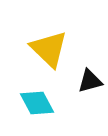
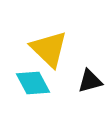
cyan diamond: moved 4 px left, 20 px up
